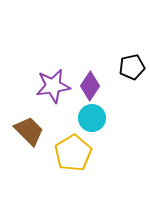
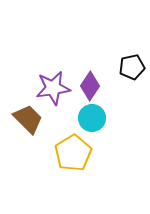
purple star: moved 2 px down
brown trapezoid: moved 1 px left, 12 px up
